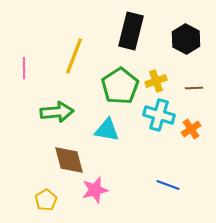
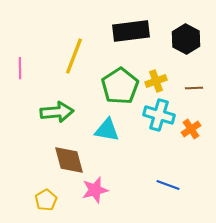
black rectangle: rotated 69 degrees clockwise
pink line: moved 4 px left
